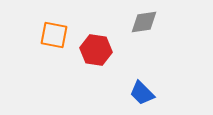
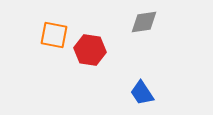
red hexagon: moved 6 px left
blue trapezoid: rotated 12 degrees clockwise
